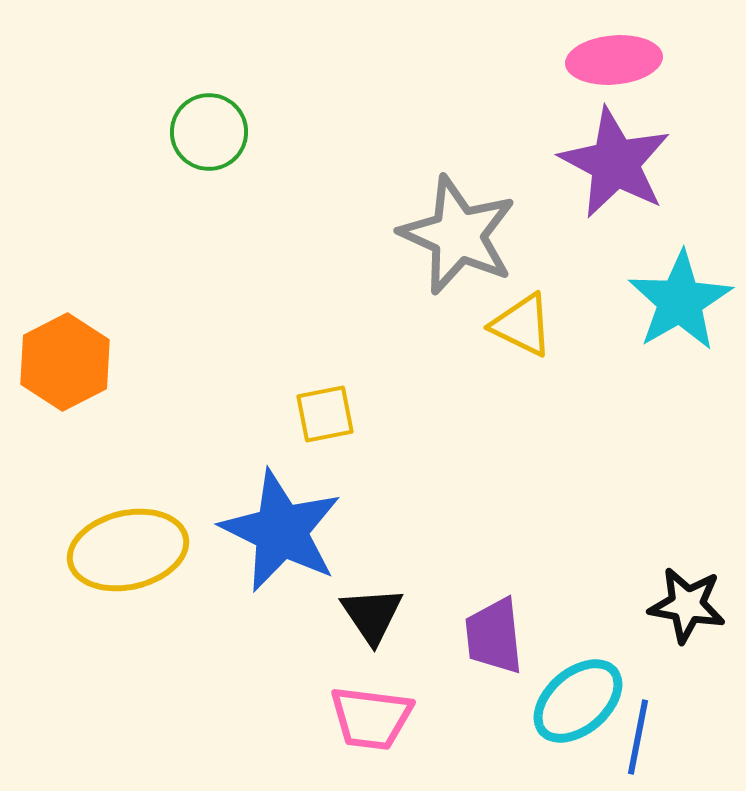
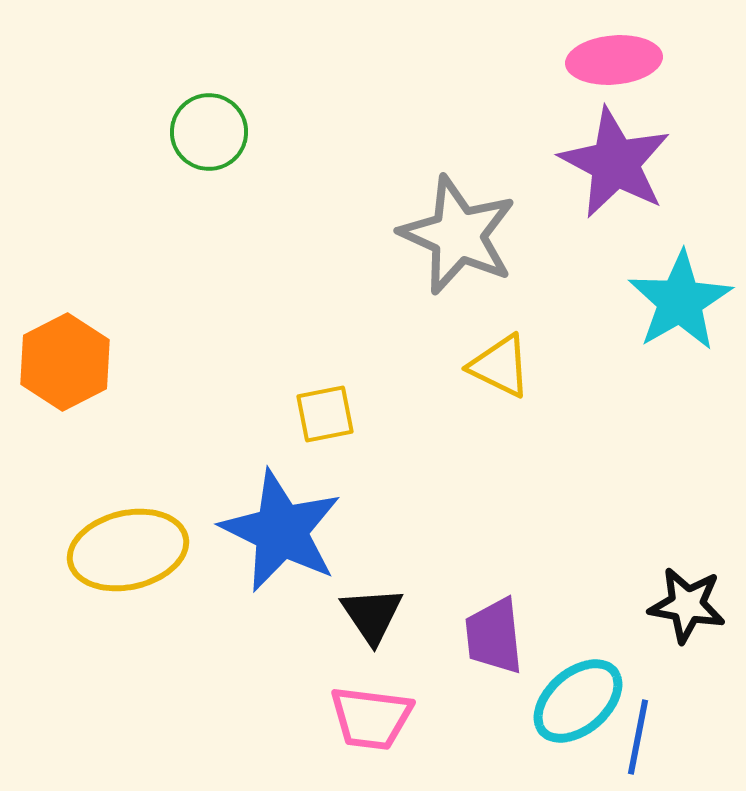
yellow triangle: moved 22 px left, 41 px down
